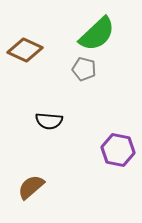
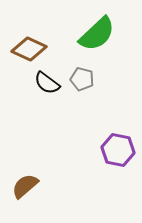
brown diamond: moved 4 px right, 1 px up
gray pentagon: moved 2 px left, 10 px down
black semicircle: moved 2 px left, 38 px up; rotated 32 degrees clockwise
brown semicircle: moved 6 px left, 1 px up
